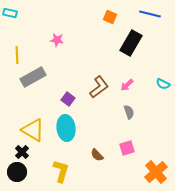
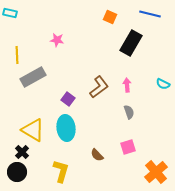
pink arrow: rotated 128 degrees clockwise
pink square: moved 1 px right, 1 px up
